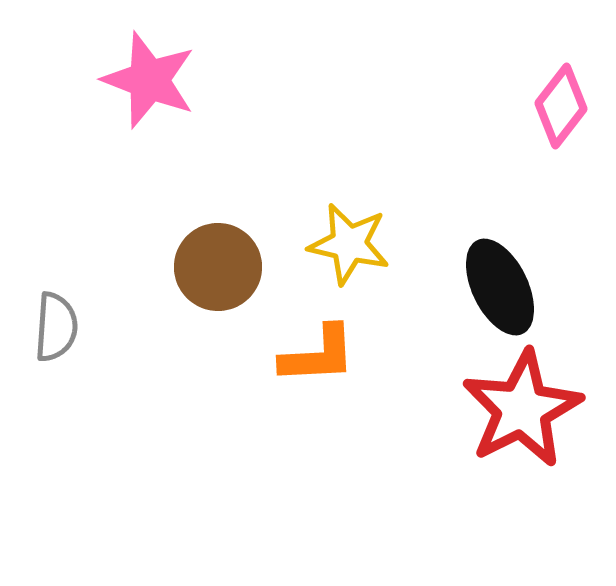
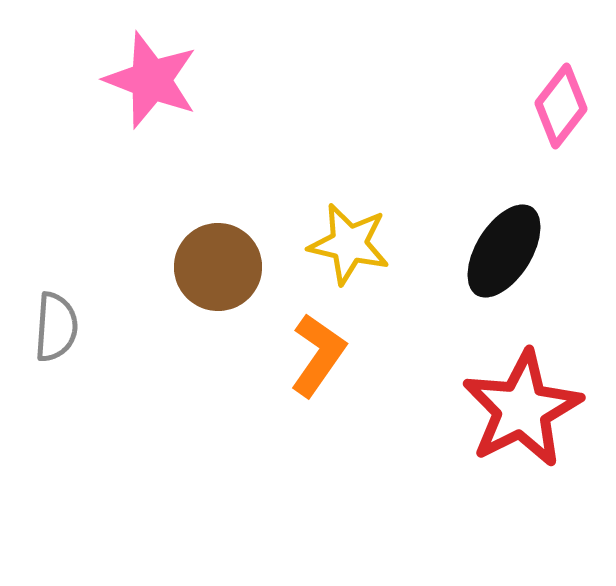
pink star: moved 2 px right
black ellipse: moved 4 px right, 36 px up; rotated 58 degrees clockwise
orange L-shape: rotated 52 degrees counterclockwise
